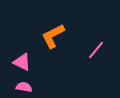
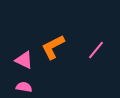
orange L-shape: moved 11 px down
pink triangle: moved 2 px right, 2 px up
